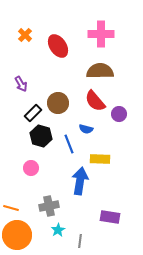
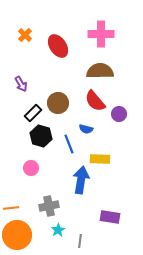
blue arrow: moved 1 px right, 1 px up
orange line: rotated 21 degrees counterclockwise
